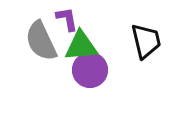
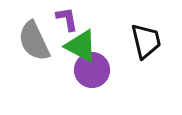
gray semicircle: moved 7 px left
green triangle: rotated 33 degrees clockwise
purple circle: moved 2 px right
